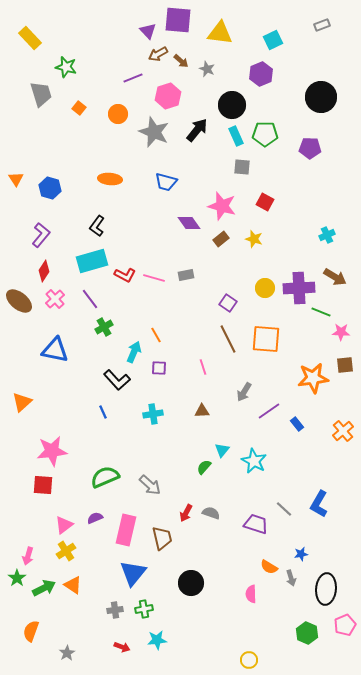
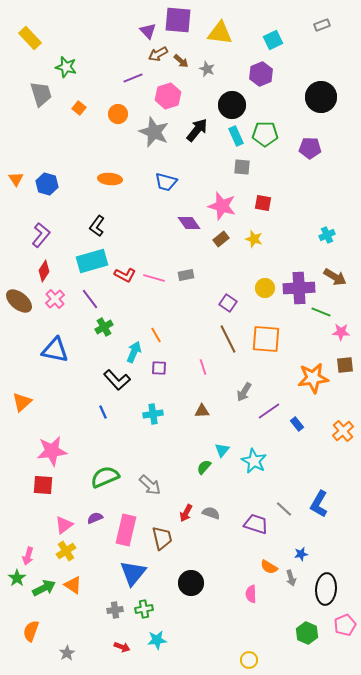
blue hexagon at (50, 188): moved 3 px left, 4 px up
red square at (265, 202): moved 2 px left, 1 px down; rotated 18 degrees counterclockwise
